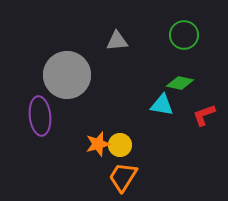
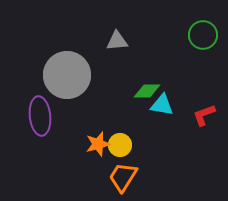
green circle: moved 19 px right
green diamond: moved 33 px left, 8 px down; rotated 12 degrees counterclockwise
